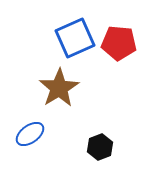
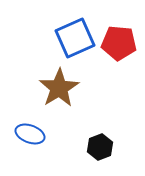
blue ellipse: rotated 56 degrees clockwise
